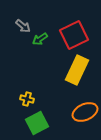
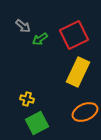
yellow rectangle: moved 1 px right, 2 px down
